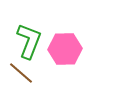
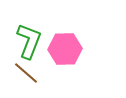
brown line: moved 5 px right
